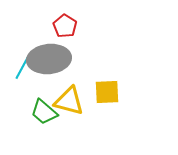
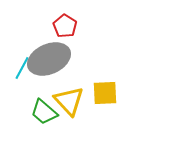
gray ellipse: rotated 18 degrees counterclockwise
yellow square: moved 2 px left, 1 px down
yellow triangle: rotated 32 degrees clockwise
